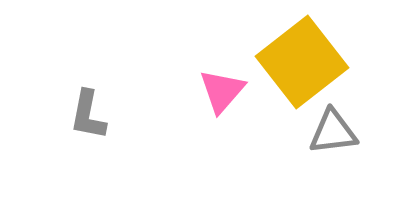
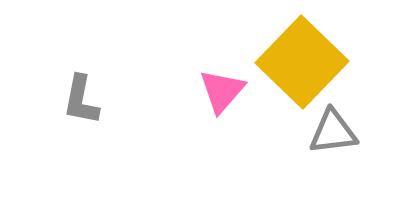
yellow square: rotated 8 degrees counterclockwise
gray L-shape: moved 7 px left, 15 px up
